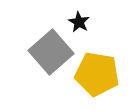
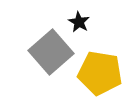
yellow pentagon: moved 3 px right, 1 px up
